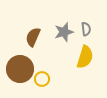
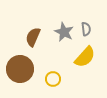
gray star: rotated 30 degrees counterclockwise
yellow semicircle: rotated 25 degrees clockwise
yellow circle: moved 11 px right
